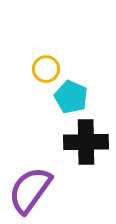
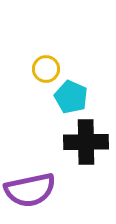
purple semicircle: rotated 138 degrees counterclockwise
